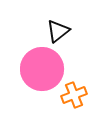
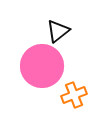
pink circle: moved 3 px up
